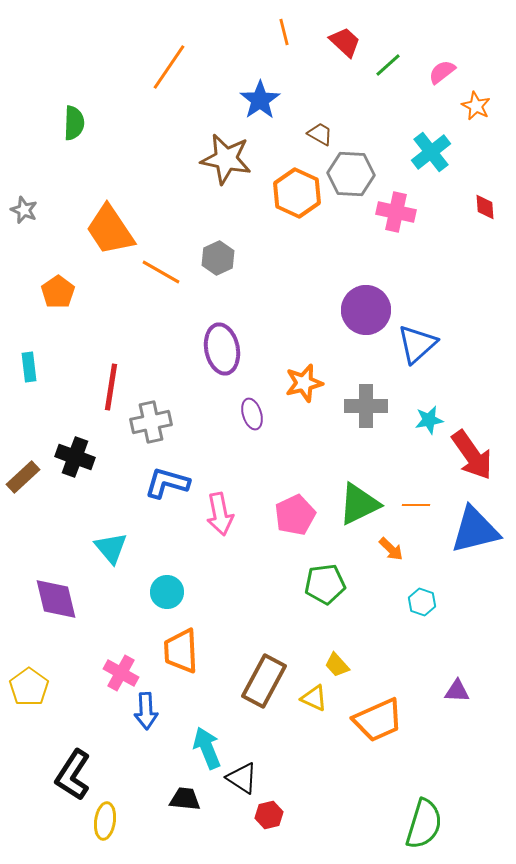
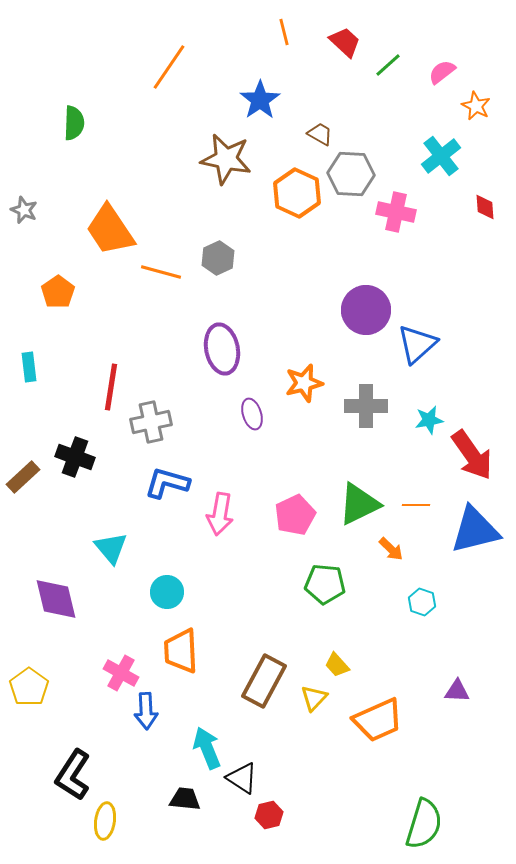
cyan cross at (431, 152): moved 10 px right, 4 px down
orange line at (161, 272): rotated 15 degrees counterclockwise
pink arrow at (220, 514): rotated 21 degrees clockwise
green pentagon at (325, 584): rotated 12 degrees clockwise
yellow triangle at (314, 698): rotated 48 degrees clockwise
